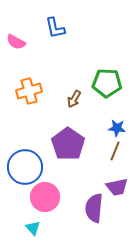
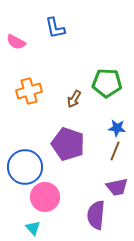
purple pentagon: rotated 16 degrees counterclockwise
purple semicircle: moved 2 px right, 7 px down
